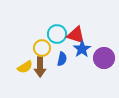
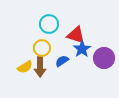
cyan circle: moved 8 px left, 10 px up
blue semicircle: moved 2 px down; rotated 136 degrees counterclockwise
